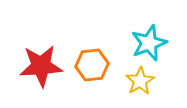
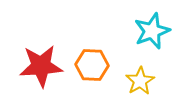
cyan star: moved 3 px right, 12 px up
orange hexagon: rotated 8 degrees clockwise
